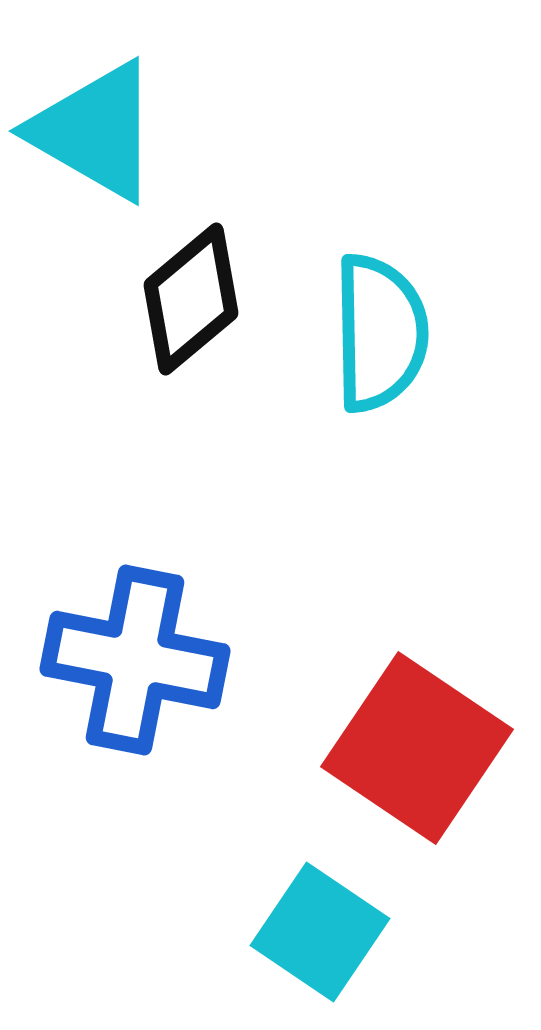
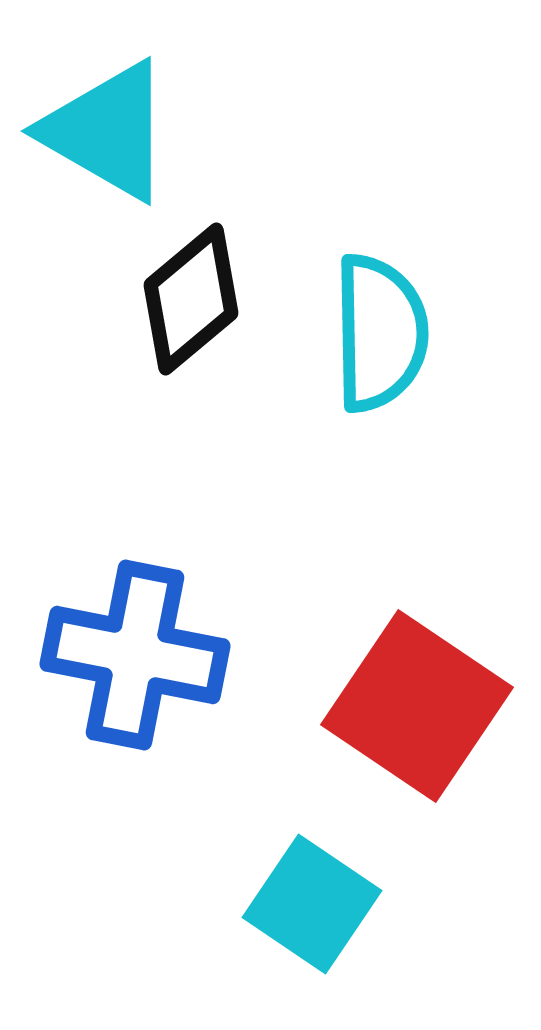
cyan triangle: moved 12 px right
blue cross: moved 5 px up
red square: moved 42 px up
cyan square: moved 8 px left, 28 px up
